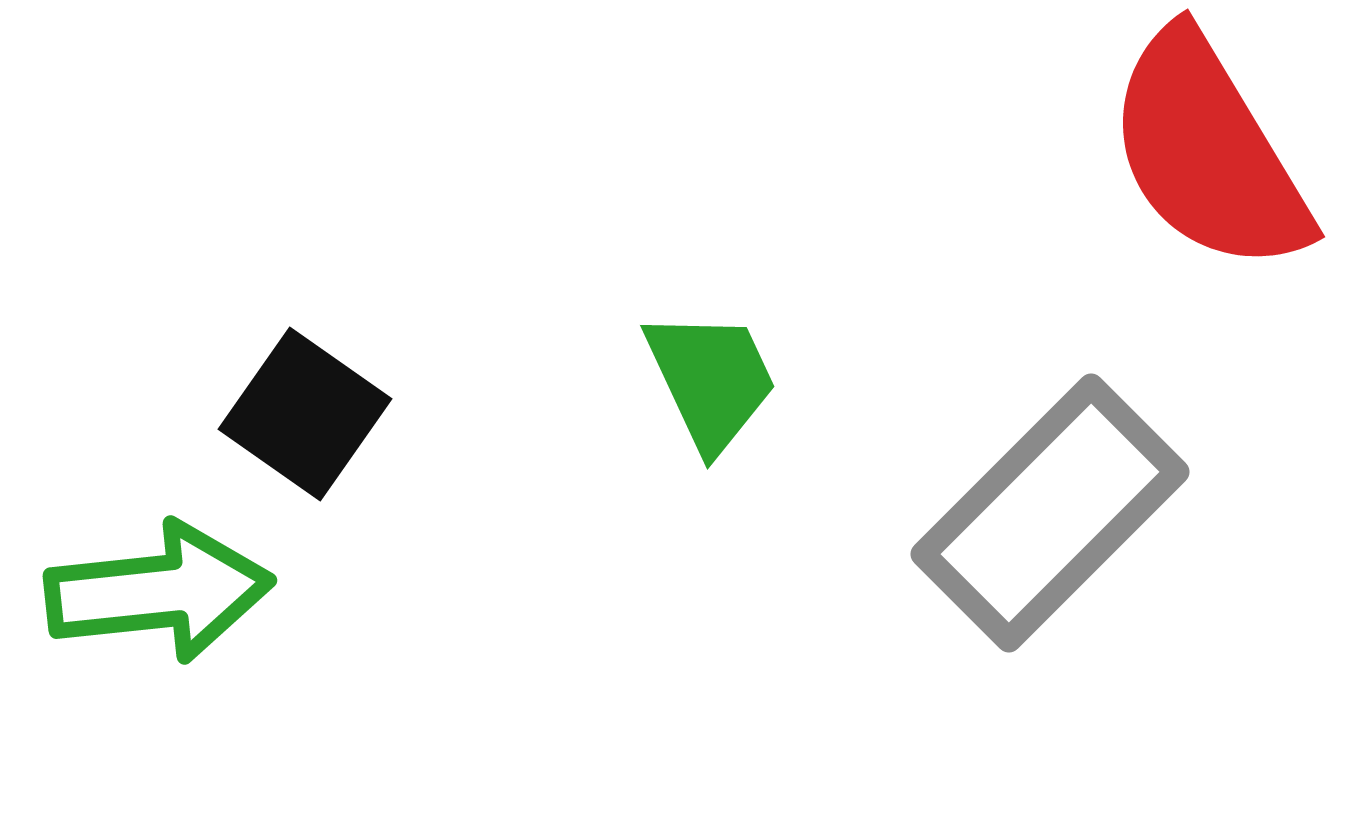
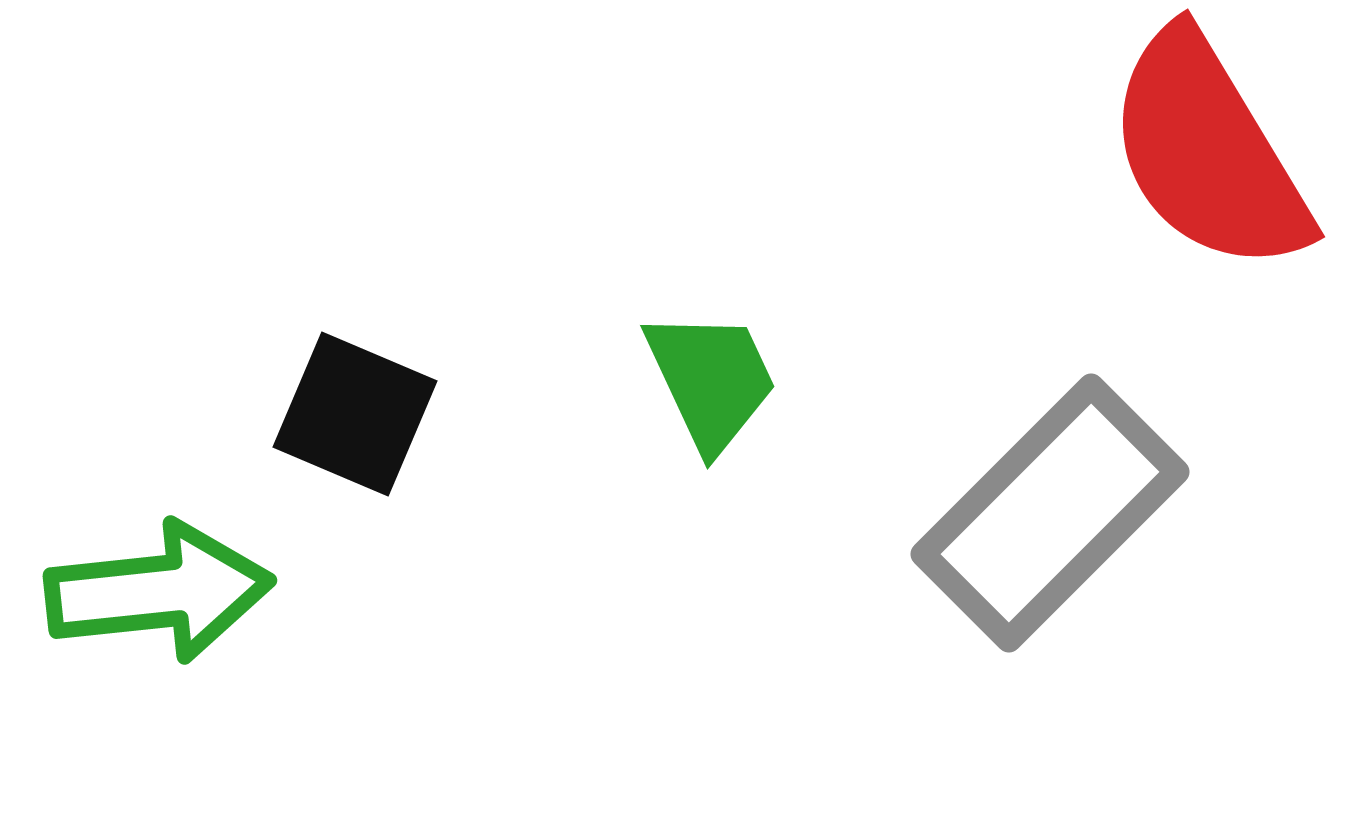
black square: moved 50 px right; rotated 12 degrees counterclockwise
